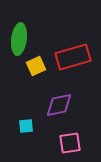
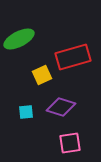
green ellipse: rotated 56 degrees clockwise
yellow square: moved 6 px right, 9 px down
purple diamond: moved 2 px right, 2 px down; rotated 28 degrees clockwise
cyan square: moved 14 px up
